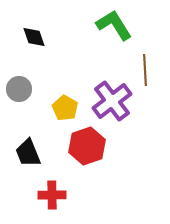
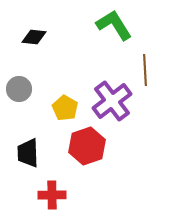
black diamond: rotated 65 degrees counterclockwise
black trapezoid: rotated 20 degrees clockwise
